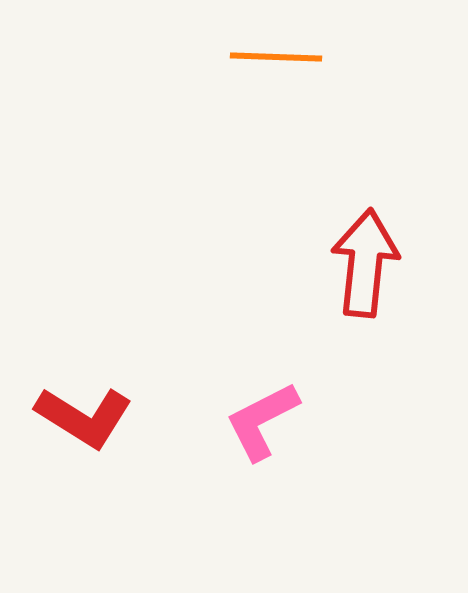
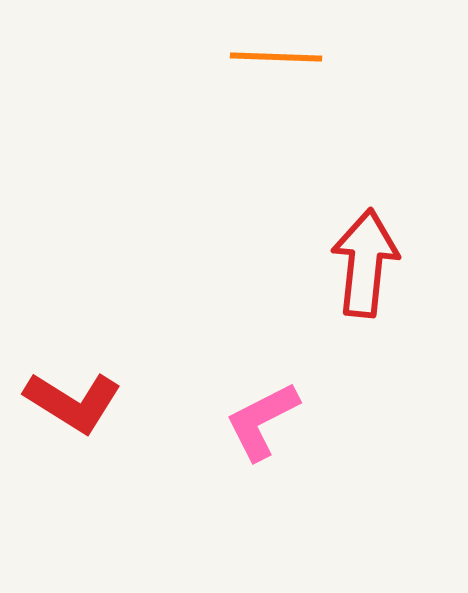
red L-shape: moved 11 px left, 15 px up
